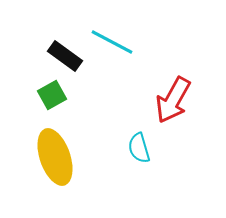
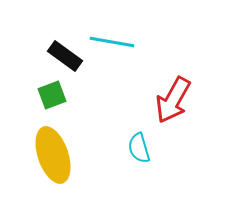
cyan line: rotated 18 degrees counterclockwise
green square: rotated 8 degrees clockwise
yellow ellipse: moved 2 px left, 2 px up
